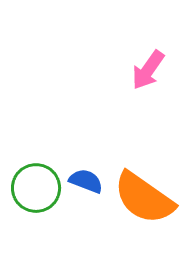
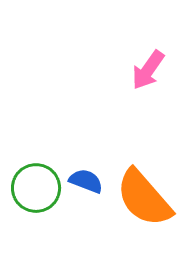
orange semicircle: rotated 14 degrees clockwise
